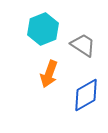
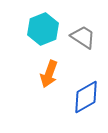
gray trapezoid: moved 8 px up
blue diamond: moved 2 px down
